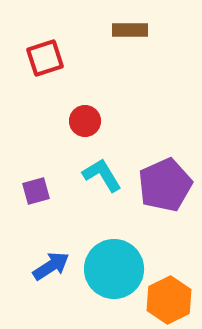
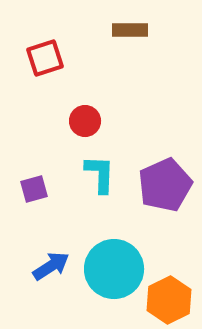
cyan L-shape: moved 2 px left, 1 px up; rotated 33 degrees clockwise
purple square: moved 2 px left, 2 px up
